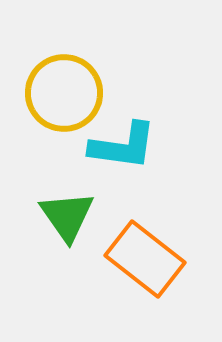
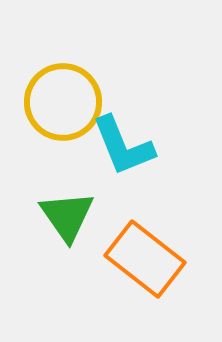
yellow circle: moved 1 px left, 9 px down
cyan L-shape: rotated 60 degrees clockwise
